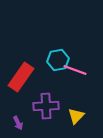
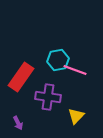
purple cross: moved 2 px right, 9 px up; rotated 10 degrees clockwise
